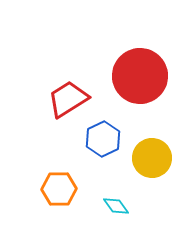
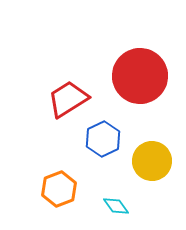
yellow circle: moved 3 px down
orange hexagon: rotated 20 degrees counterclockwise
